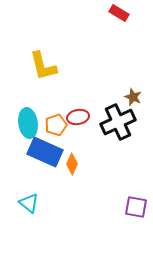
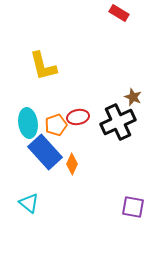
blue rectangle: rotated 24 degrees clockwise
purple square: moved 3 px left
